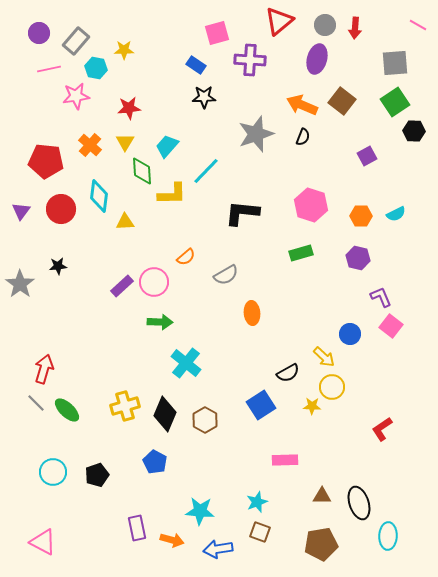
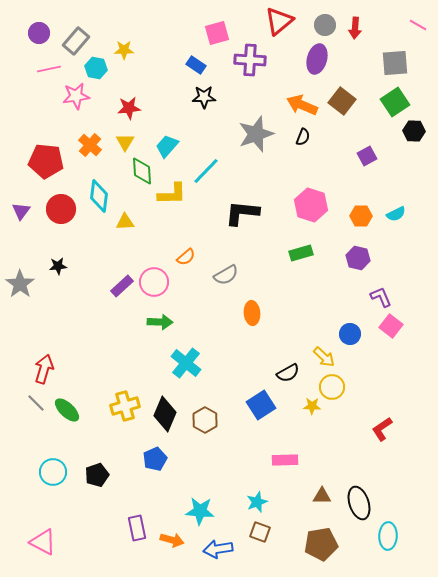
blue pentagon at (155, 462): moved 3 px up; rotated 20 degrees clockwise
